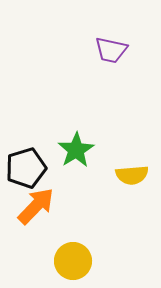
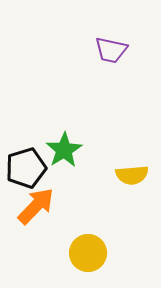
green star: moved 12 px left
yellow circle: moved 15 px right, 8 px up
